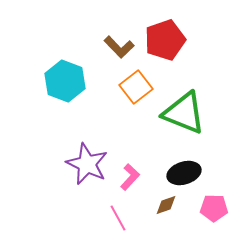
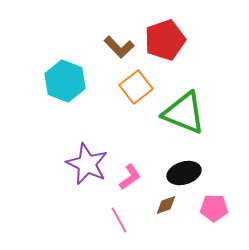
pink L-shape: rotated 12 degrees clockwise
pink line: moved 1 px right, 2 px down
